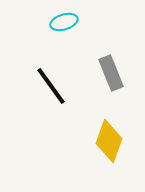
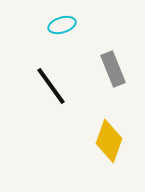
cyan ellipse: moved 2 px left, 3 px down
gray rectangle: moved 2 px right, 4 px up
